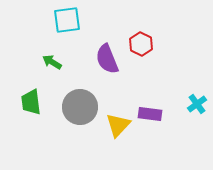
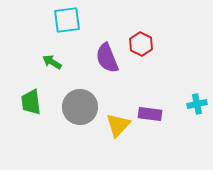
purple semicircle: moved 1 px up
cyan cross: rotated 24 degrees clockwise
